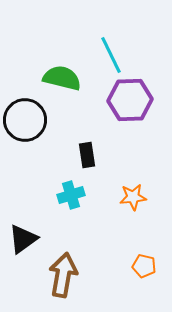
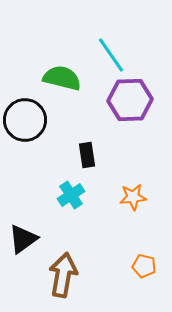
cyan line: rotated 9 degrees counterclockwise
cyan cross: rotated 16 degrees counterclockwise
